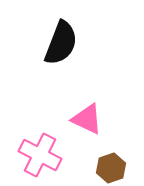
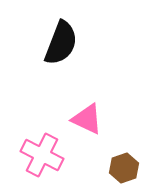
pink cross: moved 2 px right
brown hexagon: moved 13 px right
